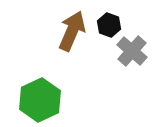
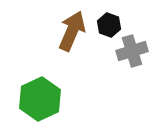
gray cross: rotated 32 degrees clockwise
green hexagon: moved 1 px up
